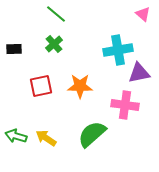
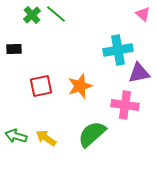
green cross: moved 22 px left, 29 px up
orange star: rotated 20 degrees counterclockwise
